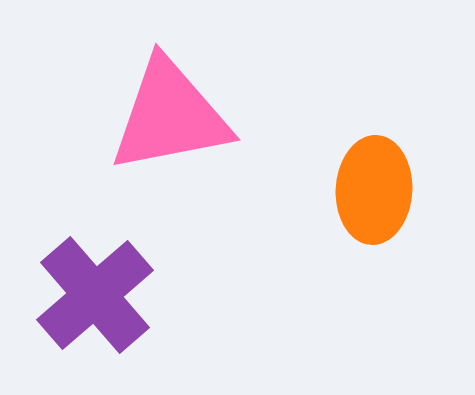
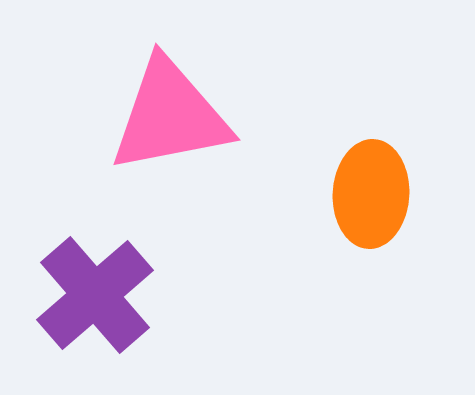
orange ellipse: moved 3 px left, 4 px down
